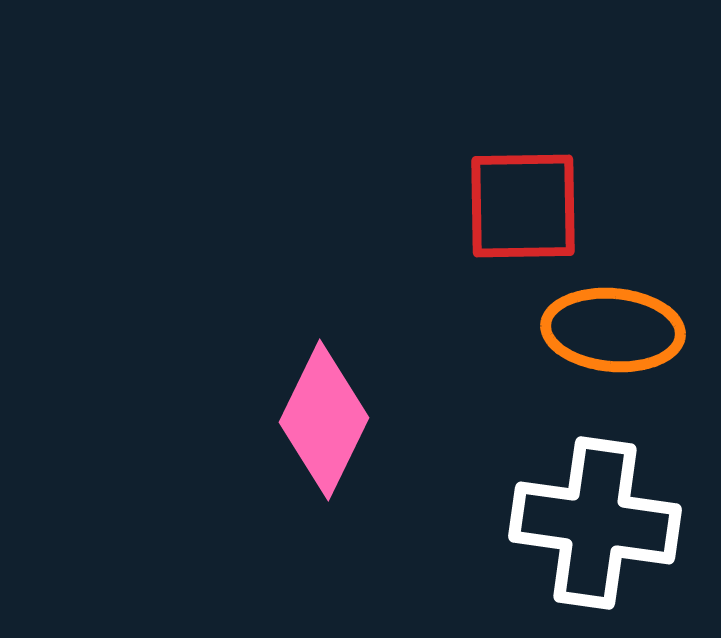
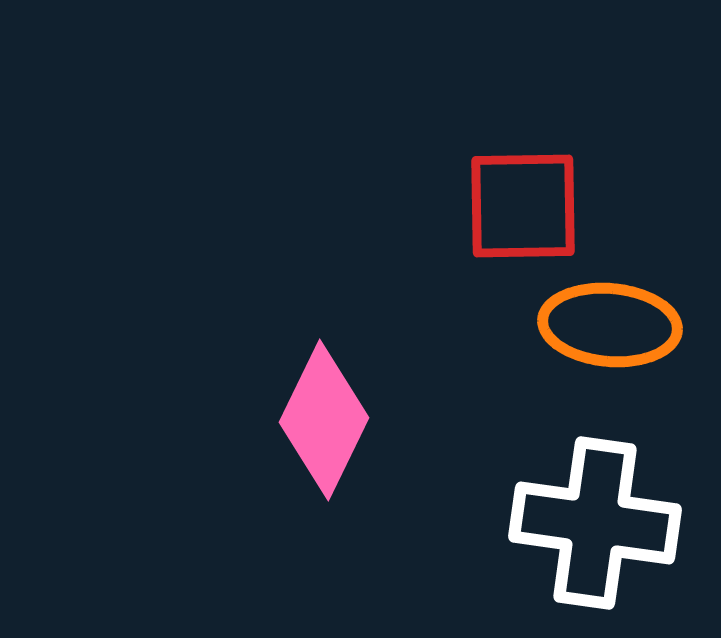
orange ellipse: moved 3 px left, 5 px up
